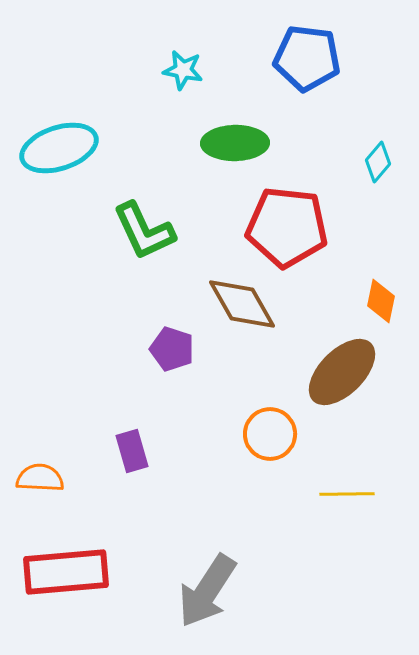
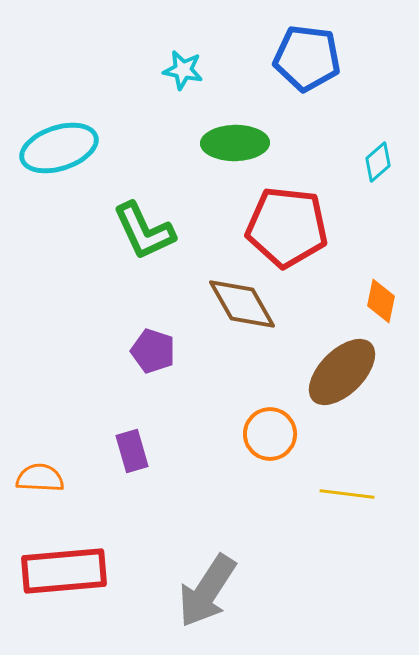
cyan diamond: rotated 9 degrees clockwise
purple pentagon: moved 19 px left, 2 px down
yellow line: rotated 8 degrees clockwise
red rectangle: moved 2 px left, 1 px up
